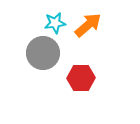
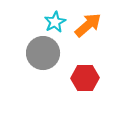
cyan star: moved 1 px up; rotated 20 degrees counterclockwise
red hexagon: moved 4 px right
